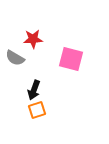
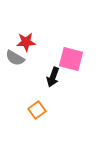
red star: moved 7 px left, 3 px down
black arrow: moved 19 px right, 13 px up
orange square: rotated 18 degrees counterclockwise
